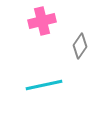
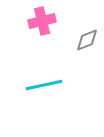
gray diamond: moved 7 px right, 6 px up; rotated 35 degrees clockwise
